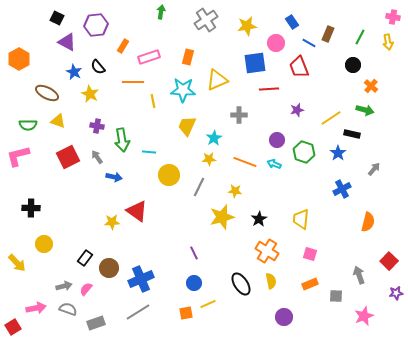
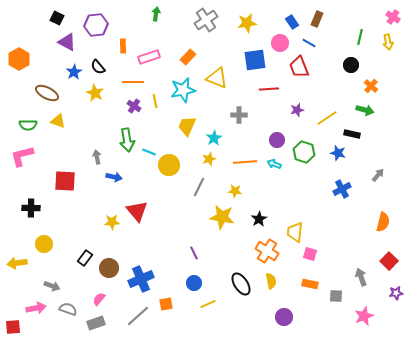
green arrow at (161, 12): moved 5 px left, 2 px down
pink cross at (393, 17): rotated 24 degrees clockwise
yellow star at (247, 26): moved 3 px up
brown rectangle at (328, 34): moved 11 px left, 15 px up
green line at (360, 37): rotated 14 degrees counterclockwise
pink circle at (276, 43): moved 4 px right
orange rectangle at (123, 46): rotated 32 degrees counterclockwise
orange rectangle at (188, 57): rotated 28 degrees clockwise
blue square at (255, 63): moved 3 px up
black circle at (353, 65): moved 2 px left
blue star at (74, 72): rotated 14 degrees clockwise
yellow triangle at (217, 80): moved 2 px up; rotated 45 degrees clockwise
cyan star at (183, 90): rotated 15 degrees counterclockwise
yellow star at (90, 94): moved 5 px right, 1 px up
yellow line at (153, 101): moved 2 px right
yellow line at (331, 118): moved 4 px left
purple cross at (97, 126): moved 37 px right, 20 px up; rotated 24 degrees clockwise
green arrow at (122, 140): moved 5 px right
cyan line at (149, 152): rotated 16 degrees clockwise
blue star at (338, 153): rotated 21 degrees counterclockwise
pink L-shape at (18, 156): moved 4 px right
red square at (68, 157): moved 3 px left, 24 px down; rotated 30 degrees clockwise
gray arrow at (97, 157): rotated 24 degrees clockwise
yellow star at (209, 159): rotated 16 degrees counterclockwise
orange line at (245, 162): rotated 25 degrees counterclockwise
gray arrow at (374, 169): moved 4 px right, 6 px down
yellow circle at (169, 175): moved 10 px up
red triangle at (137, 211): rotated 15 degrees clockwise
yellow star at (222, 217): rotated 25 degrees clockwise
yellow trapezoid at (301, 219): moved 6 px left, 13 px down
orange semicircle at (368, 222): moved 15 px right
yellow arrow at (17, 263): rotated 126 degrees clockwise
gray arrow at (359, 275): moved 2 px right, 2 px down
orange rectangle at (310, 284): rotated 35 degrees clockwise
gray arrow at (64, 286): moved 12 px left; rotated 35 degrees clockwise
pink semicircle at (86, 289): moved 13 px right, 10 px down
gray line at (138, 312): moved 4 px down; rotated 10 degrees counterclockwise
orange square at (186, 313): moved 20 px left, 9 px up
red square at (13, 327): rotated 28 degrees clockwise
